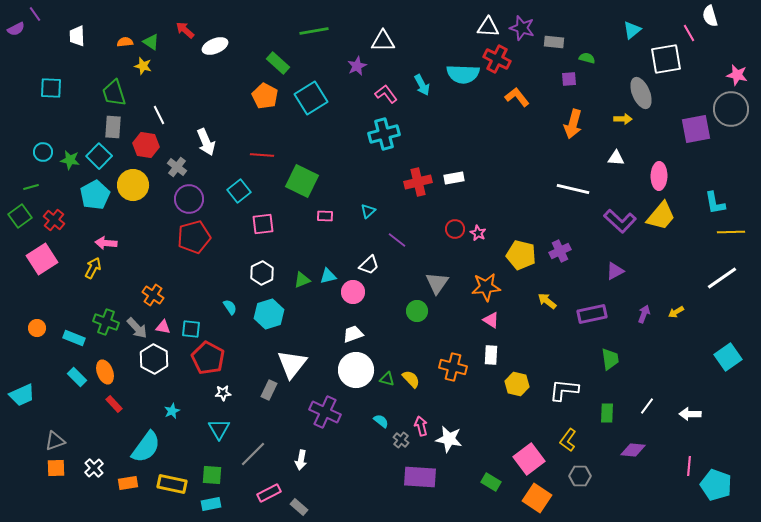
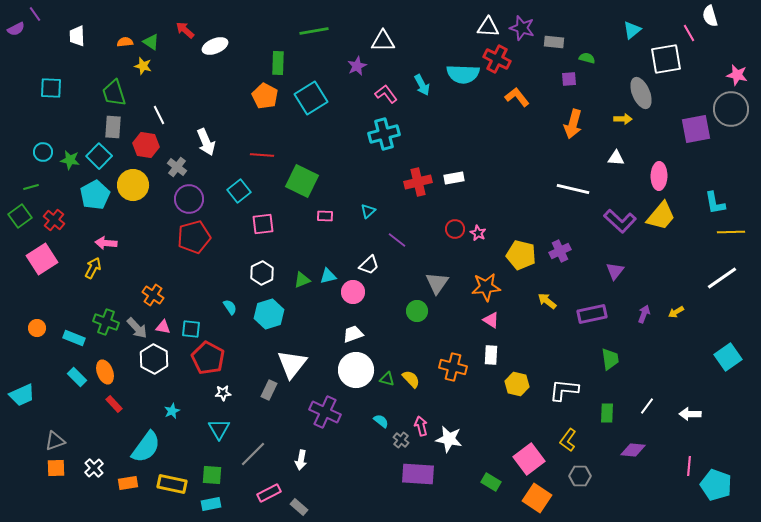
green rectangle at (278, 63): rotated 50 degrees clockwise
purple triangle at (615, 271): rotated 24 degrees counterclockwise
purple rectangle at (420, 477): moved 2 px left, 3 px up
